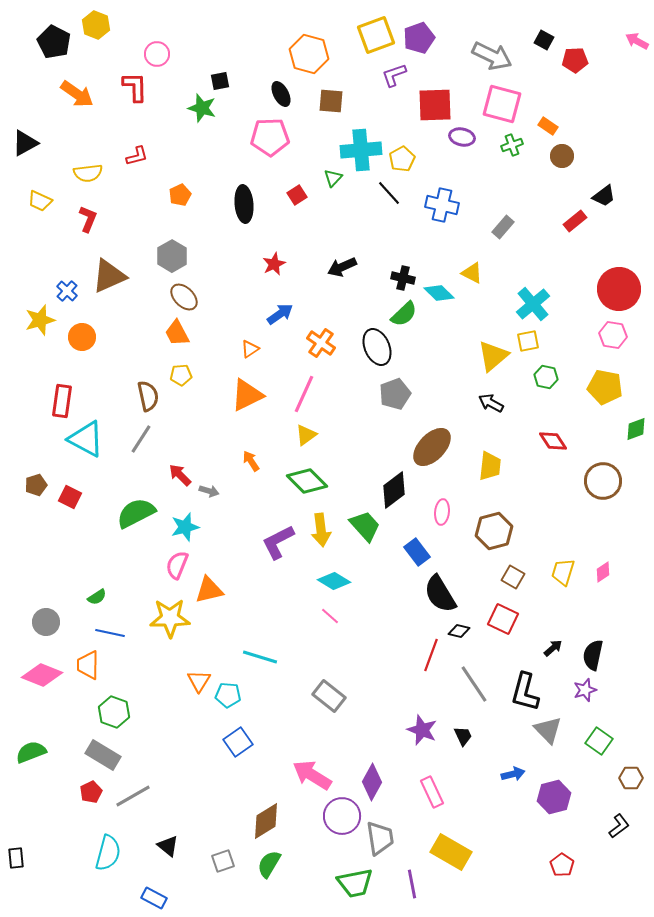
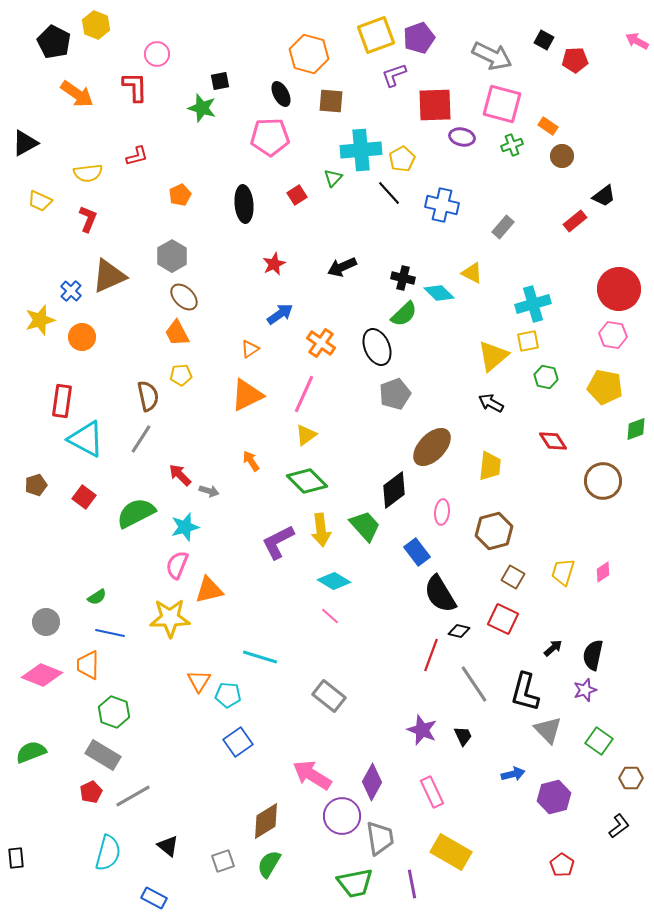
blue cross at (67, 291): moved 4 px right
cyan cross at (533, 304): rotated 24 degrees clockwise
red square at (70, 497): moved 14 px right; rotated 10 degrees clockwise
